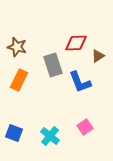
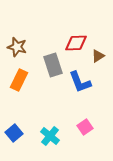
blue square: rotated 30 degrees clockwise
